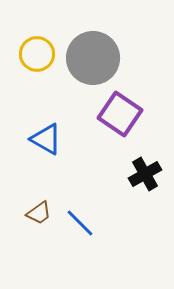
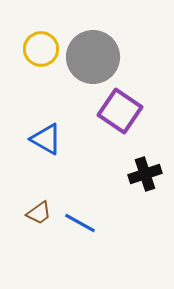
yellow circle: moved 4 px right, 5 px up
gray circle: moved 1 px up
purple square: moved 3 px up
black cross: rotated 12 degrees clockwise
blue line: rotated 16 degrees counterclockwise
